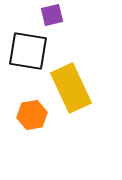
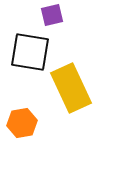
black square: moved 2 px right, 1 px down
orange hexagon: moved 10 px left, 8 px down
